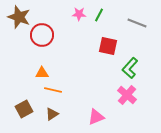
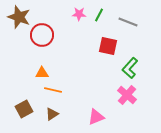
gray line: moved 9 px left, 1 px up
